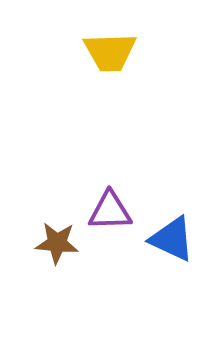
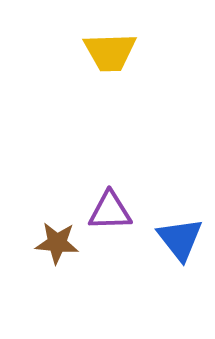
blue triangle: moved 8 px right; rotated 27 degrees clockwise
